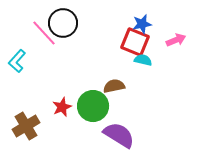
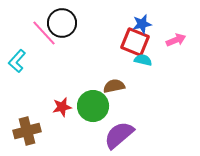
black circle: moved 1 px left
red star: rotated 12 degrees clockwise
brown cross: moved 1 px right, 5 px down; rotated 16 degrees clockwise
purple semicircle: rotated 72 degrees counterclockwise
